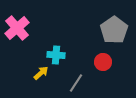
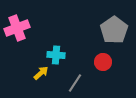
pink cross: rotated 20 degrees clockwise
gray line: moved 1 px left
